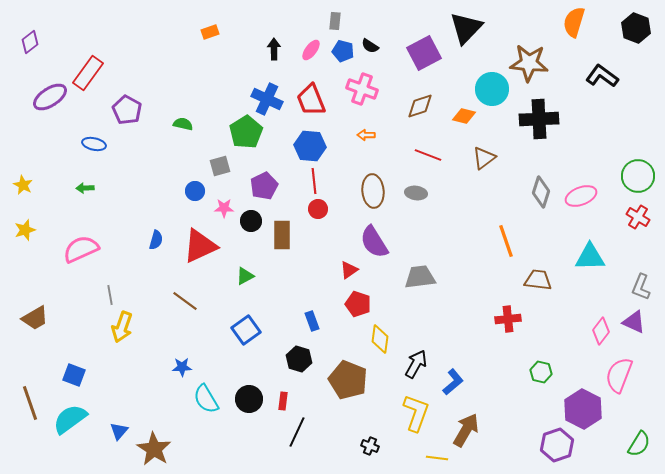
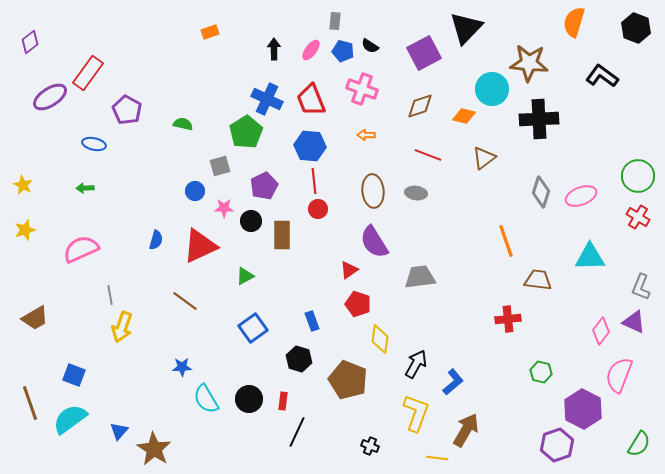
blue square at (246, 330): moved 7 px right, 2 px up
